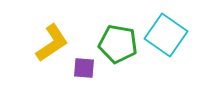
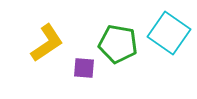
cyan square: moved 3 px right, 2 px up
yellow L-shape: moved 5 px left
